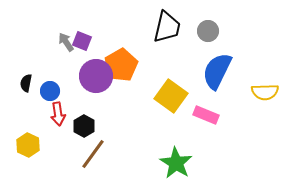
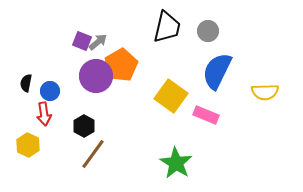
gray arrow: moved 32 px right; rotated 84 degrees clockwise
red arrow: moved 14 px left
